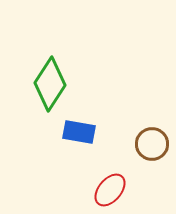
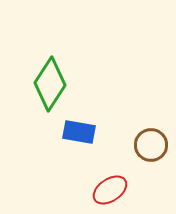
brown circle: moved 1 px left, 1 px down
red ellipse: rotated 16 degrees clockwise
